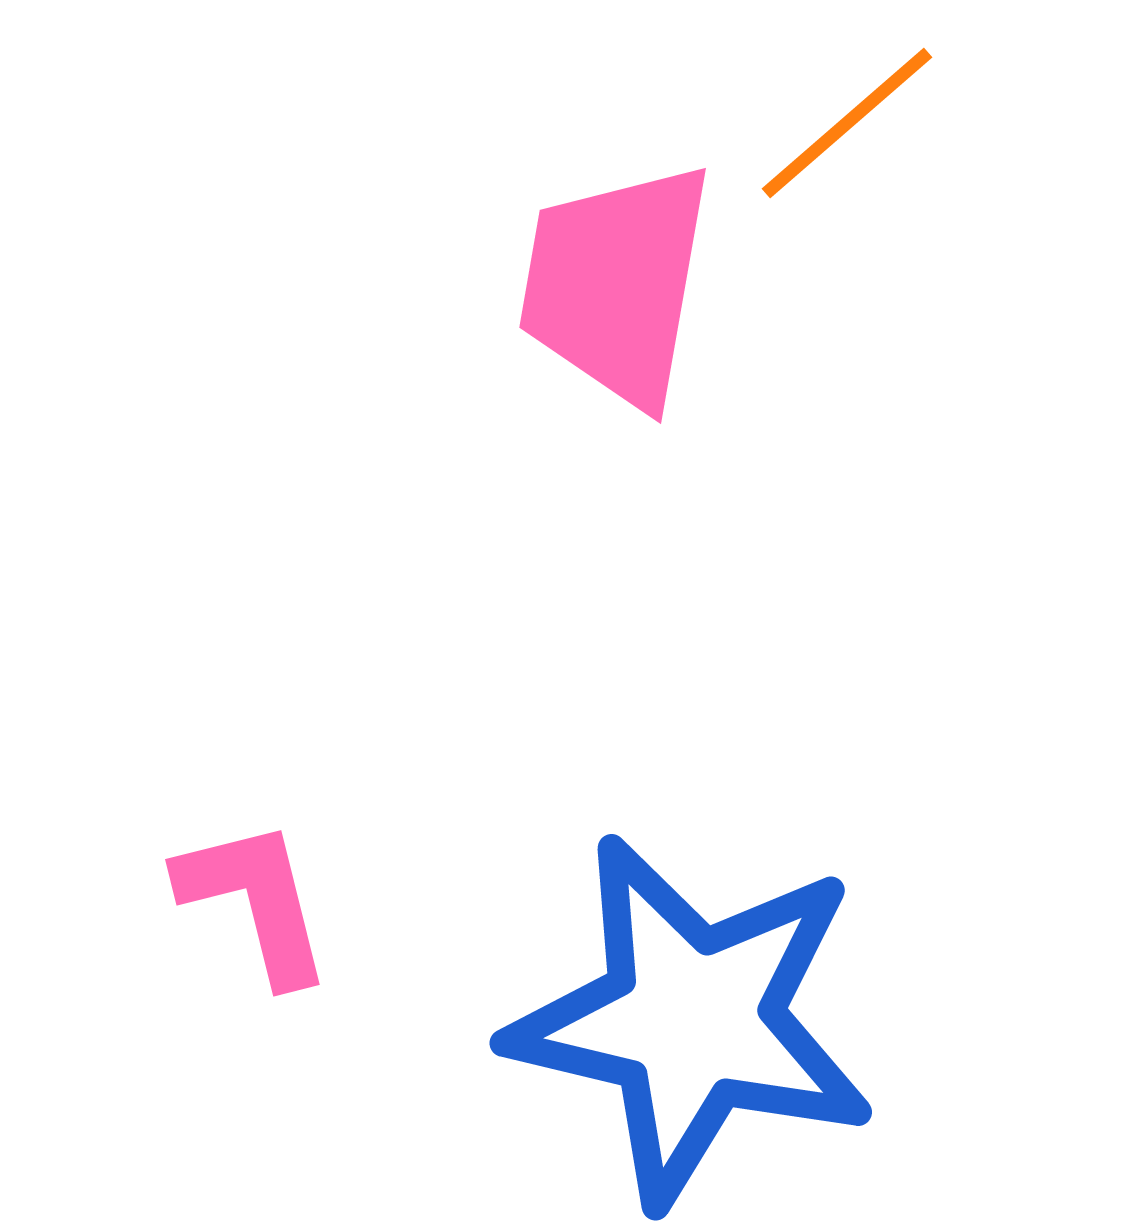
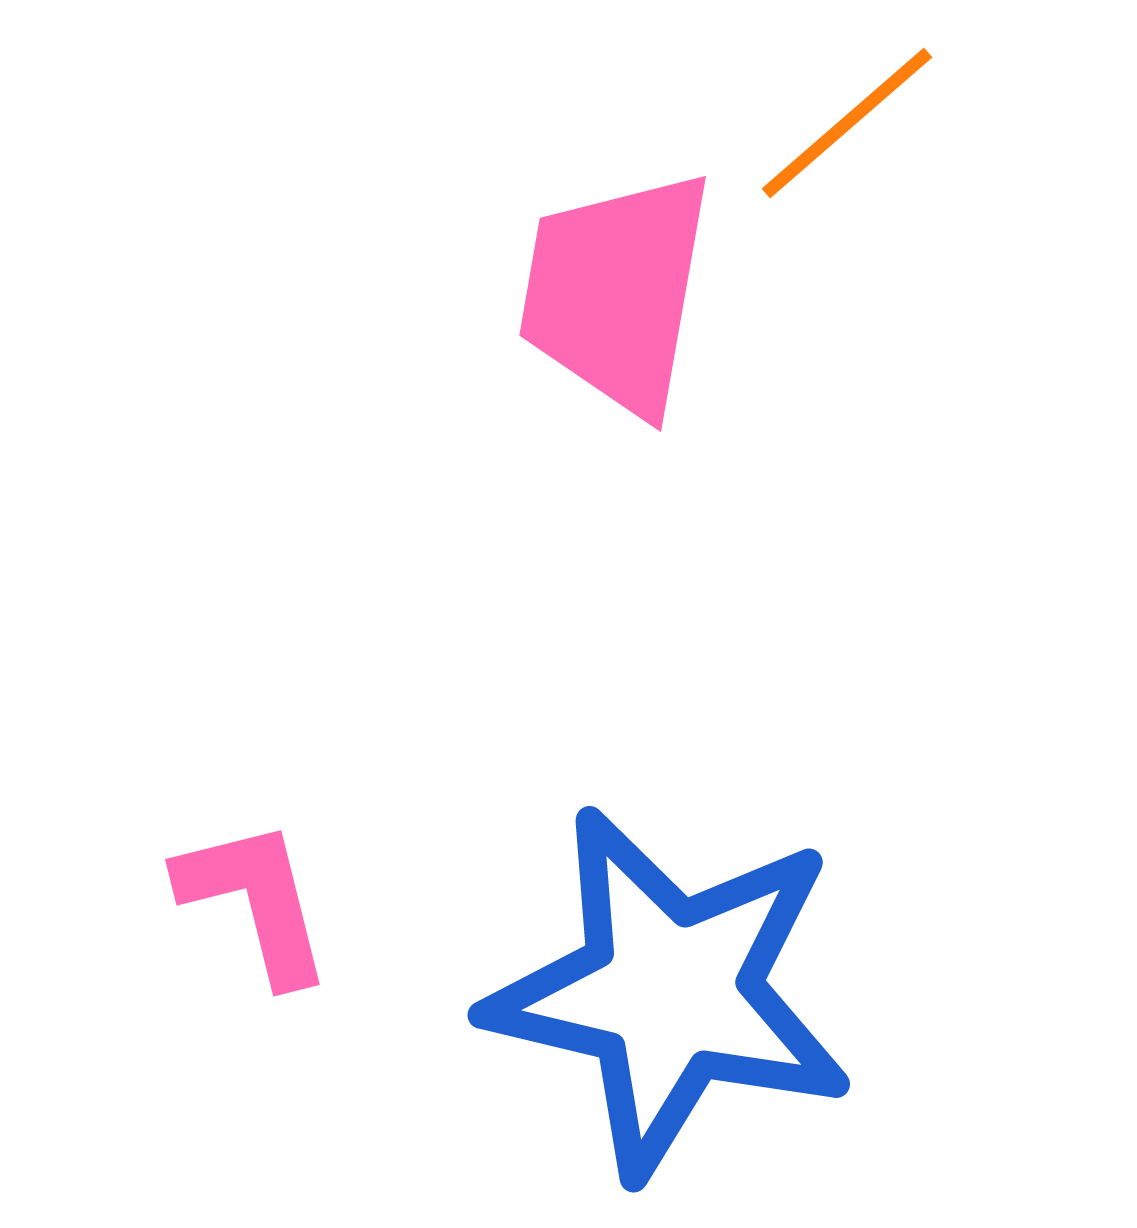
pink trapezoid: moved 8 px down
blue star: moved 22 px left, 28 px up
